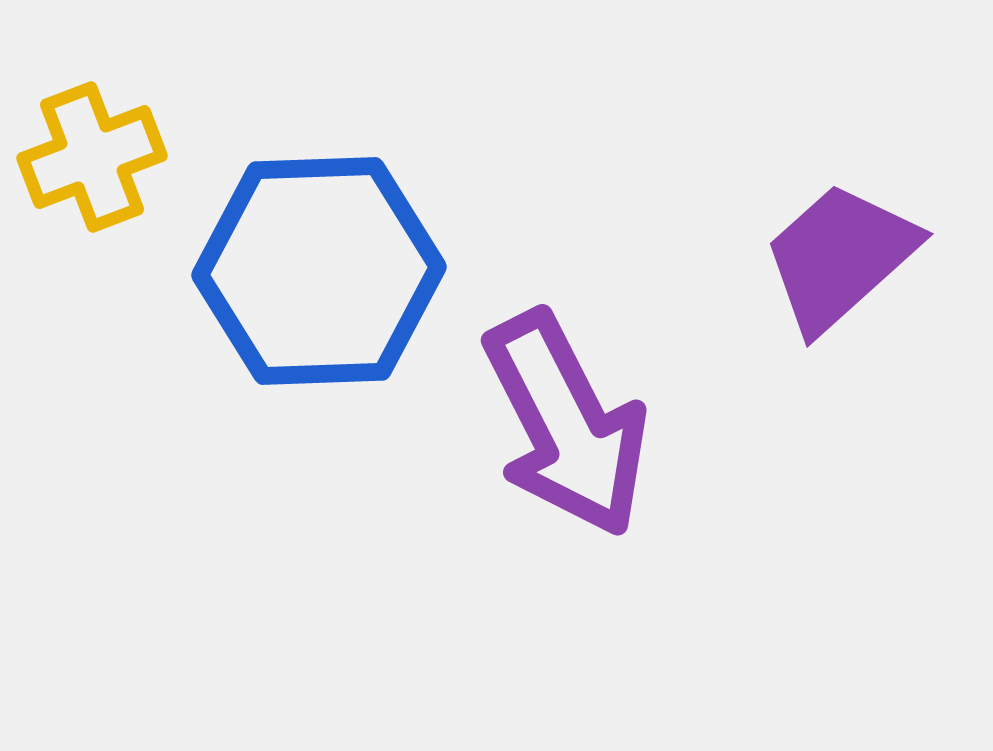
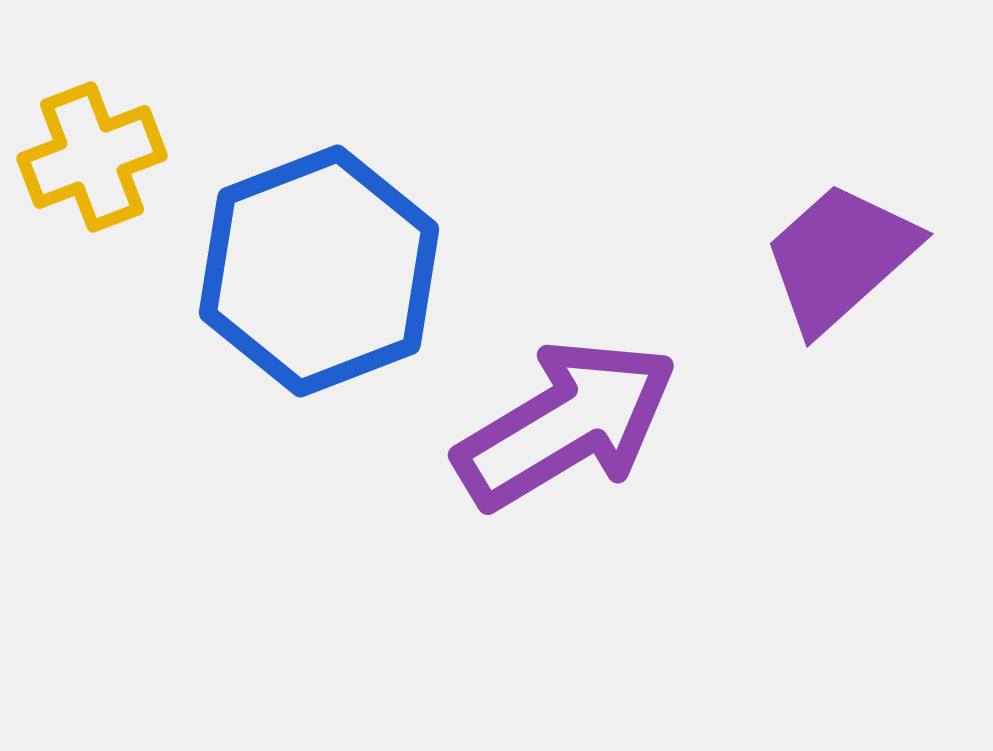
blue hexagon: rotated 19 degrees counterclockwise
purple arrow: rotated 94 degrees counterclockwise
